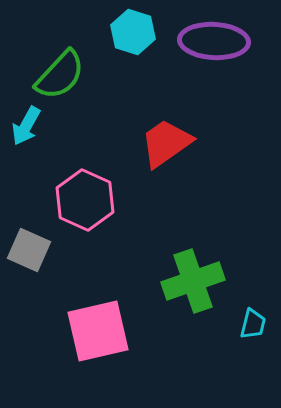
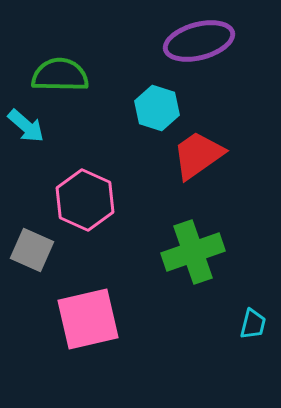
cyan hexagon: moved 24 px right, 76 px down
purple ellipse: moved 15 px left; rotated 18 degrees counterclockwise
green semicircle: rotated 132 degrees counterclockwise
cyan arrow: rotated 78 degrees counterclockwise
red trapezoid: moved 32 px right, 12 px down
gray square: moved 3 px right
green cross: moved 29 px up
pink square: moved 10 px left, 12 px up
